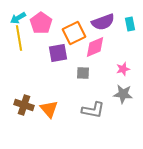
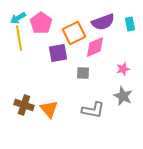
gray star: moved 2 px down; rotated 18 degrees clockwise
